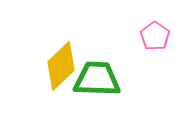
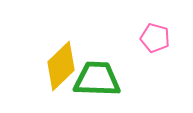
pink pentagon: moved 2 px down; rotated 20 degrees counterclockwise
